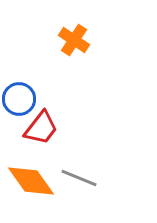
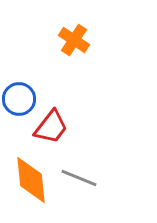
red trapezoid: moved 10 px right, 1 px up
orange diamond: moved 1 px up; rotated 30 degrees clockwise
